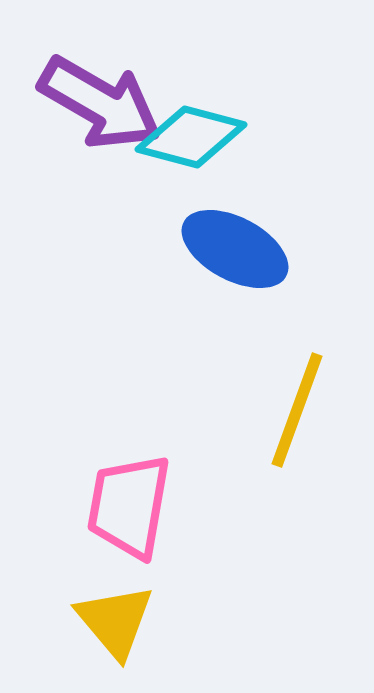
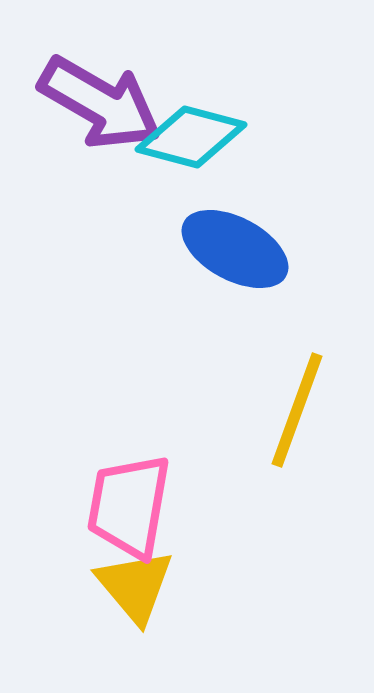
yellow triangle: moved 20 px right, 35 px up
